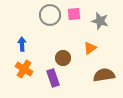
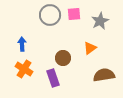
gray star: rotated 30 degrees clockwise
